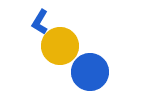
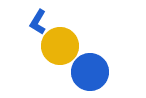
blue L-shape: moved 2 px left
